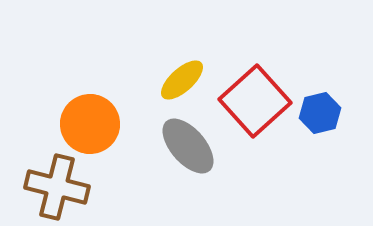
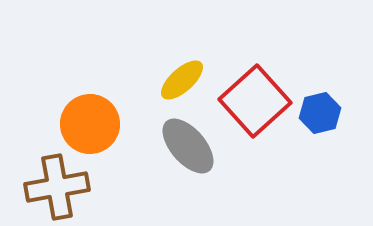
brown cross: rotated 24 degrees counterclockwise
